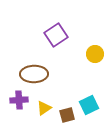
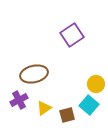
purple square: moved 16 px right
yellow circle: moved 1 px right, 30 px down
brown ellipse: rotated 12 degrees counterclockwise
purple cross: rotated 24 degrees counterclockwise
cyan square: rotated 24 degrees counterclockwise
